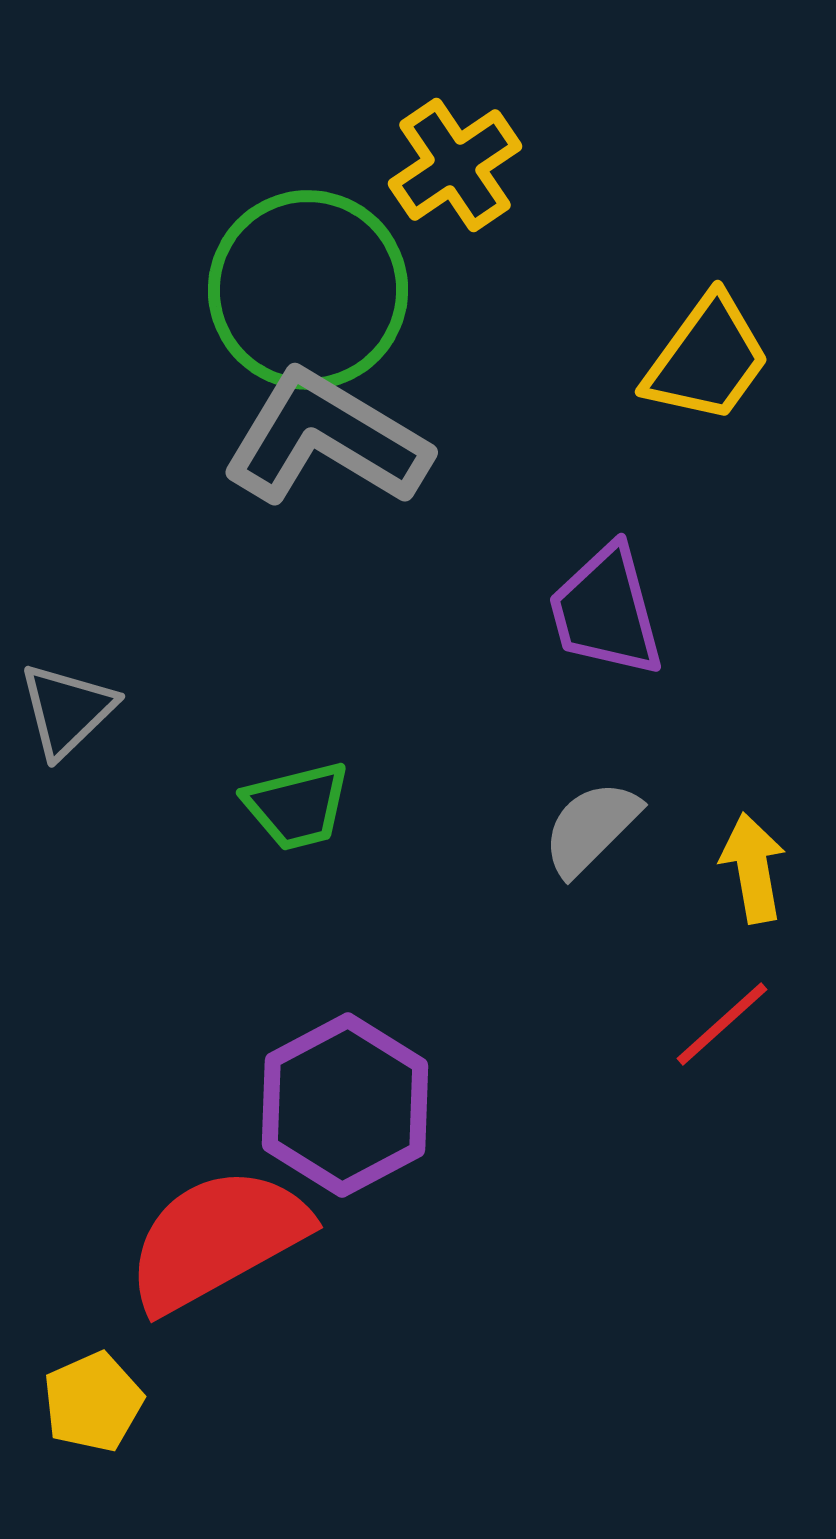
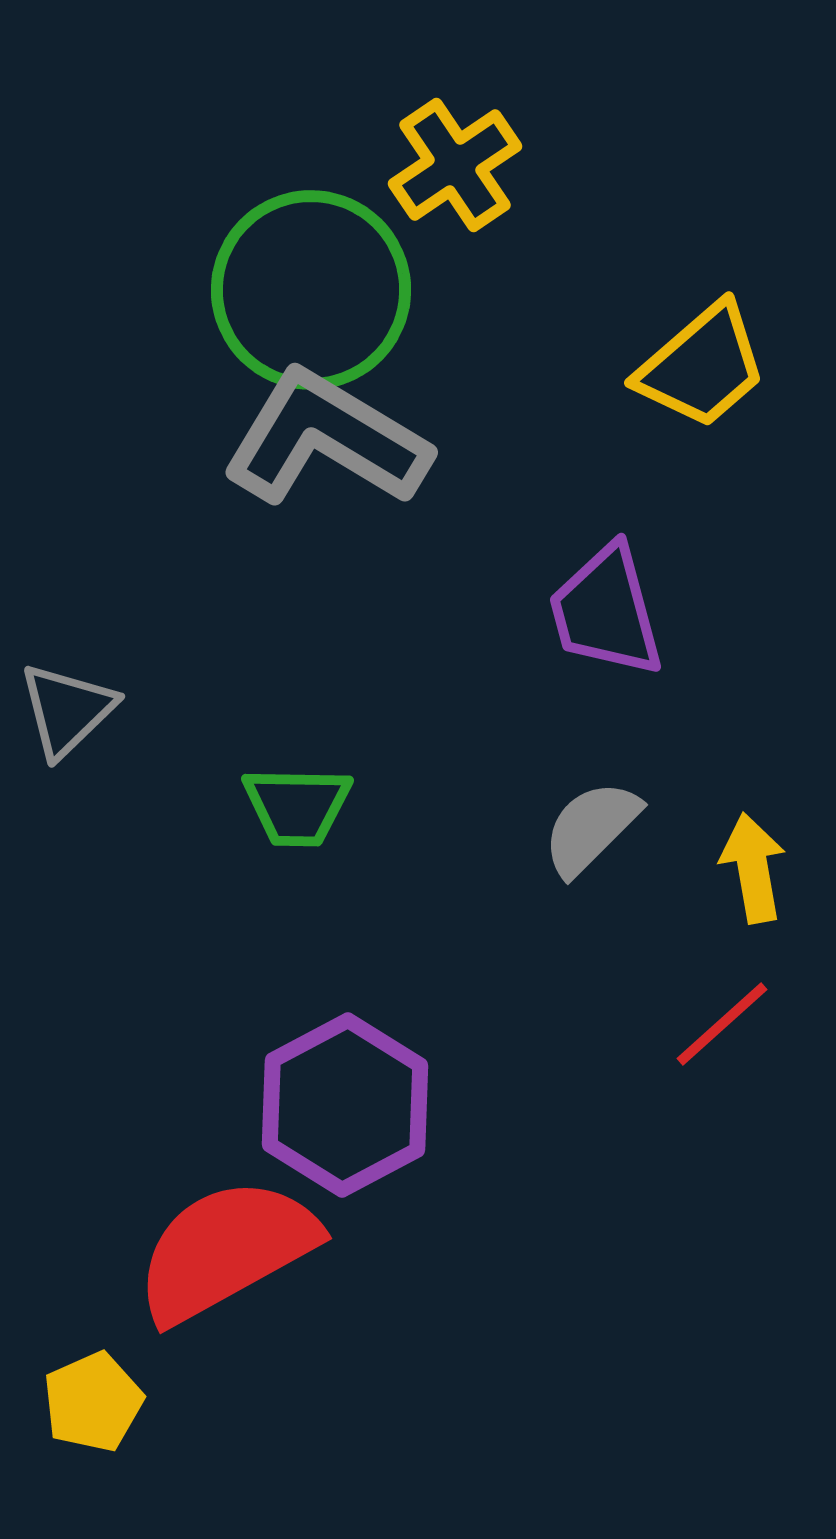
green circle: moved 3 px right
yellow trapezoid: moved 5 px left, 7 px down; rotated 13 degrees clockwise
green trapezoid: rotated 15 degrees clockwise
red semicircle: moved 9 px right, 11 px down
